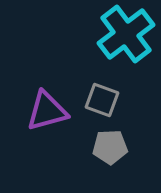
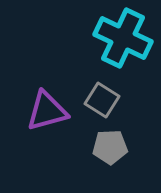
cyan cross: moved 3 px left, 4 px down; rotated 28 degrees counterclockwise
gray square: rotated 12 degrees clockwise
